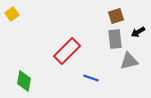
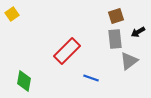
gray triangle: rotated 24 degrees counterclockwise
